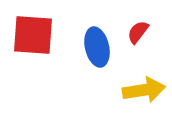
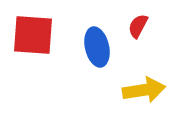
red semicircle: moved 6 px up; rotated 10 degrees counterclockwise
